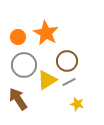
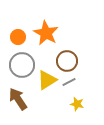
gray circle: moved 2 px left
